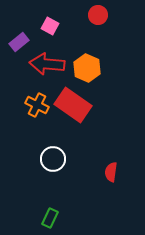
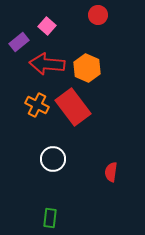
pink square: moved 3 px left; rotated 12 degrees clockwise
red rectangle: moved 2 px down; rotated 18 degrees clockwise
green rectangle: rotated 18 degrees counterclockwise
